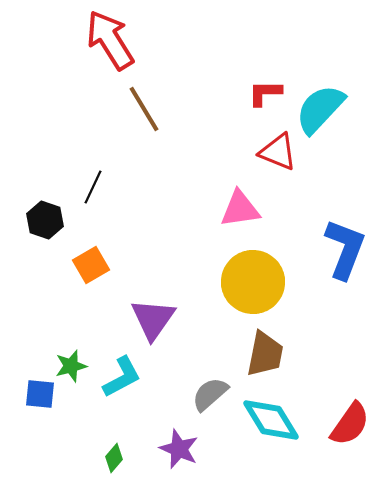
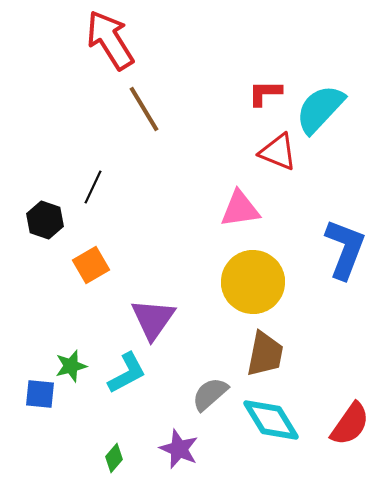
cyan L-shape: moved 5 px right, 4 px up
